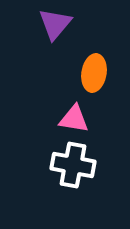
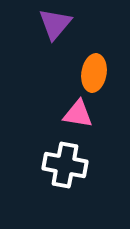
pink triangle: moved 4 px right, 5 px up
white cross: moved 8 px left
